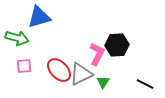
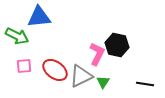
blue triangle: rotated 10 degrees clockwise
green arrow: moved 2 px up; rotated 10 degrees clockwise
black hexagon: rotated 15 degrees clockwise
red ellipse: moved 4 px left; rotated 10 degrees counterclockwise
gray triangle: moved 2 px down
black line: rotated 18 degrees counterclockwise
